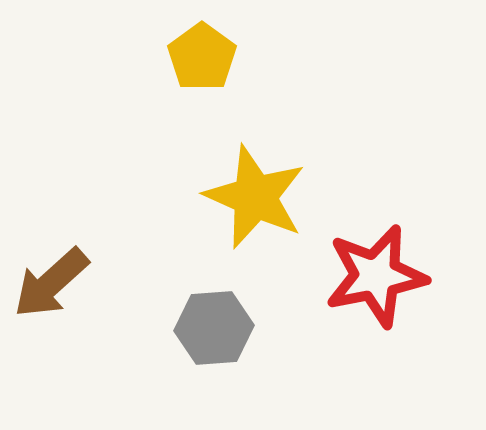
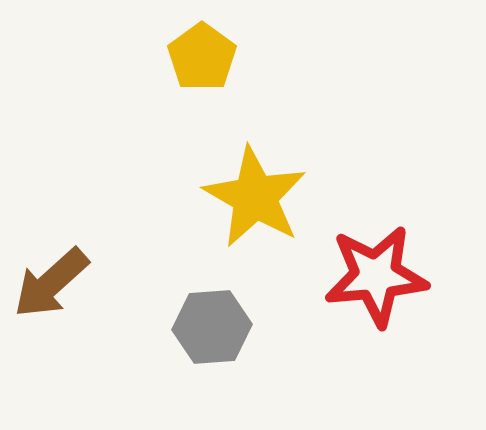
yellow star: rotated 6 degrees clockwise
red star: rotated 6 degrees clockwise
gray hexagon: moved 2 px left, 1 px up
